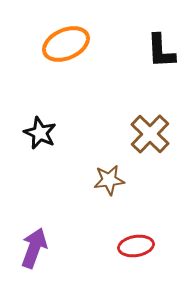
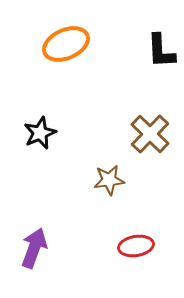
black star: rotated 24 degrees clockwise
